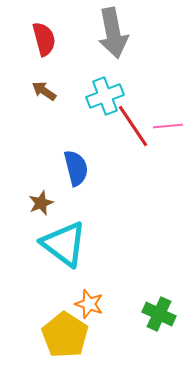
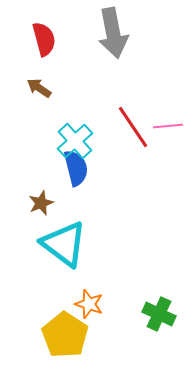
brown arrow: moved 5 px left, 3 px up
cyan cross: moved 30 px left, 45 px down; rotated 21 degrees counterclockwise
red line: moved 1 px down
